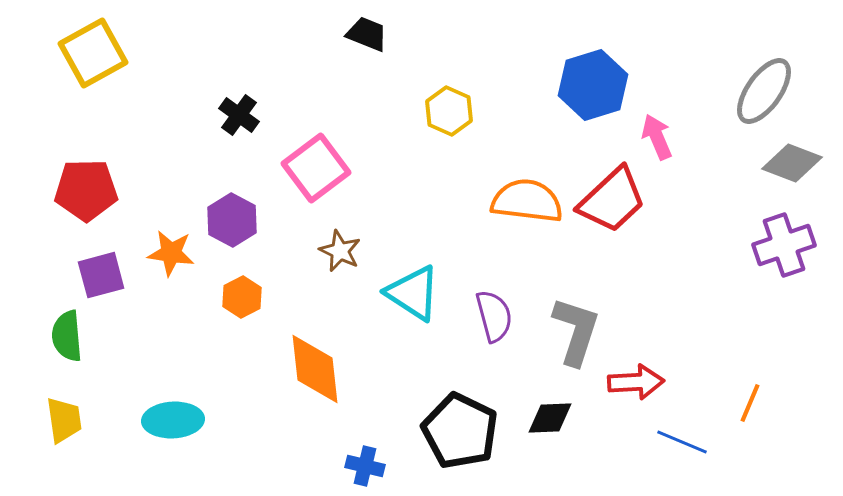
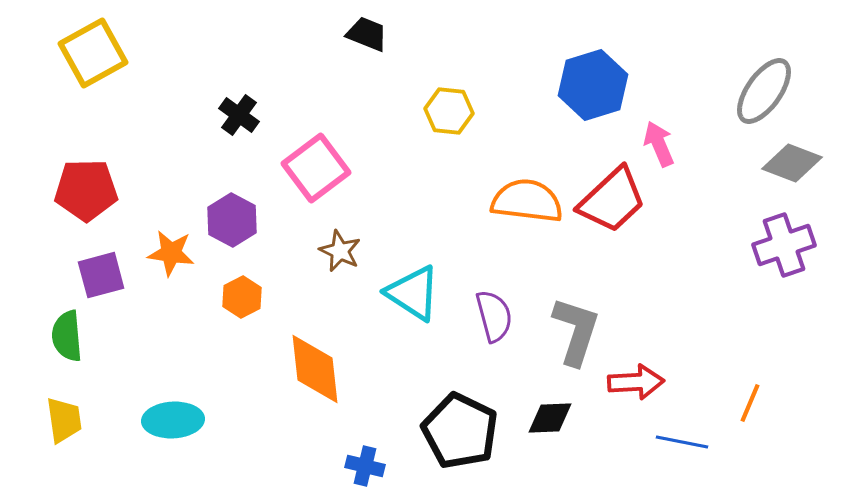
yellow hexagon: rotated 18 degrees counterclockwise
pink arrow: moved 2 px right, 7 px down
blue line: rotated 12 degrees counterclockwise
